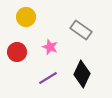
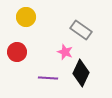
pink star: moved 15 px right, 5 px down
black diamond: moved 1 px left, 1 px up
purple line: rotated 36 degrees clockwise
